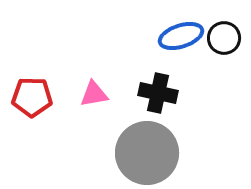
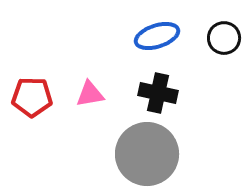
blue ellipse: moved 24 px left
pink triangle: moved 4 px left
gray circle: moved 1 px down
